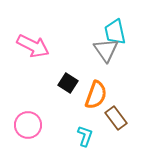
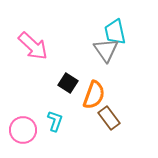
pink arrow: rotated 16 degrees clockwise
orange semicircle: moved 2 px left
brown rectangle: moved 7 px left
pink circle: moved 5 px left, 5 px down
cyan L-shape: moved 30 px left, 15 px up
